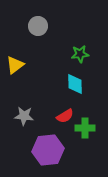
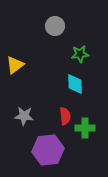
gray circle: moved 17 px right
red semicircle: rotated 66 degrees counterclockwise
